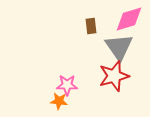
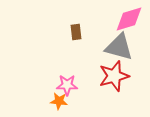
brown rectangle: moved 15 px left, 6 px down
gray triangle: rotated 40 degrees counterclockwise
